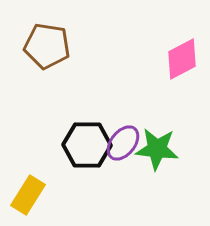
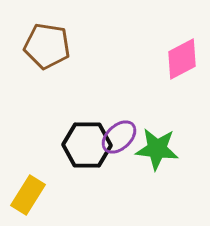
purple ellipse: moved 4 px left, 6 px up; rotated 9 degrees clockwise
